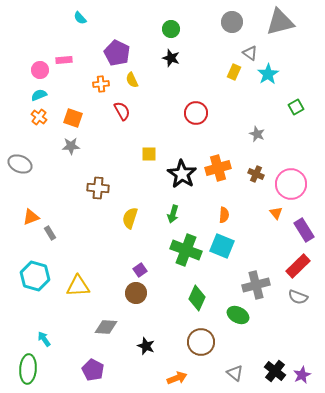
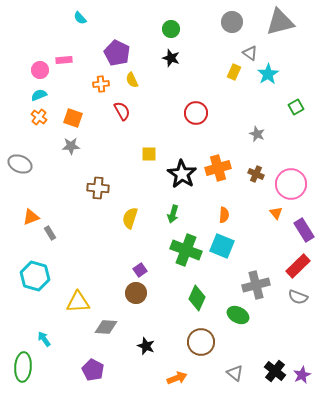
yellow triangle at (78, 286): moved 16 px down
green ellipse at (28, 369): moved 5 px left, 2 px up
